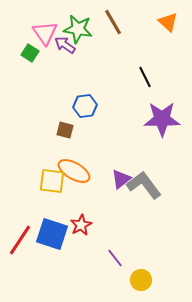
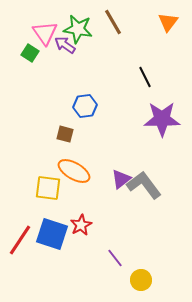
orange triangle: rotated 25 degrees clockwise
brown square: moved 4 px down
yellow square: moved 4 px left, 7 px down
